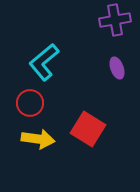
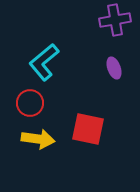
purple ellipse: moved 3 px left
red square: rotated 20 degrees counterclockwise
